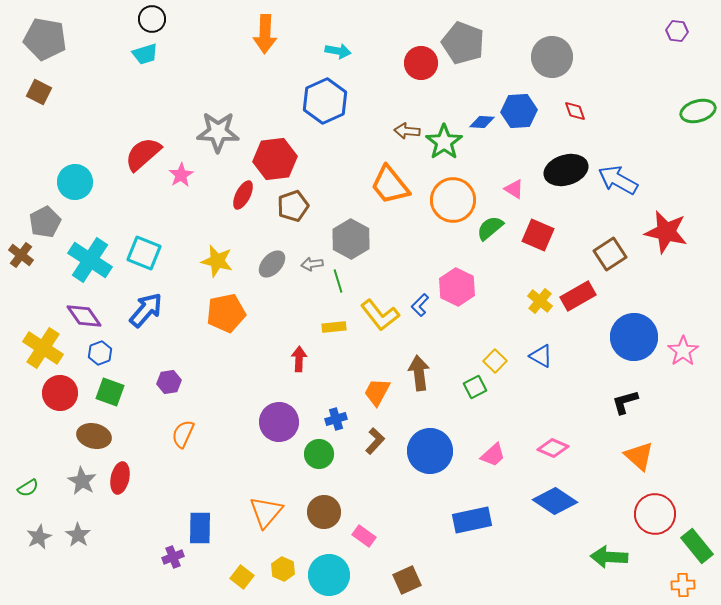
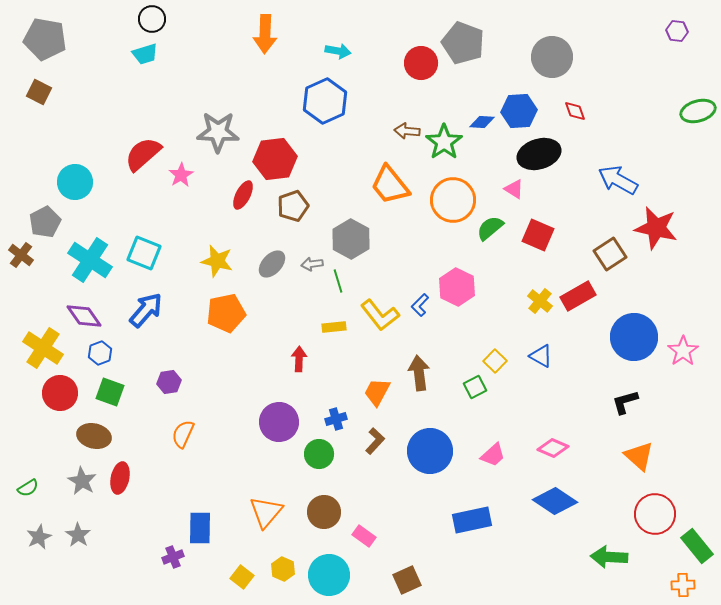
black ellipse at (566, 170): moved 27 px left, 16 px up
red star at (666, 232): moved 10 px left, 4 px up
